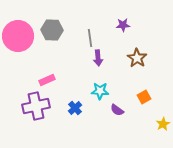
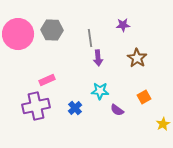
pink circle: moved 2 px up
